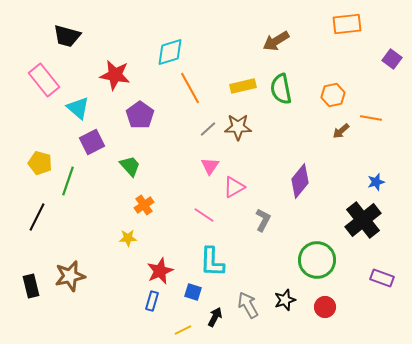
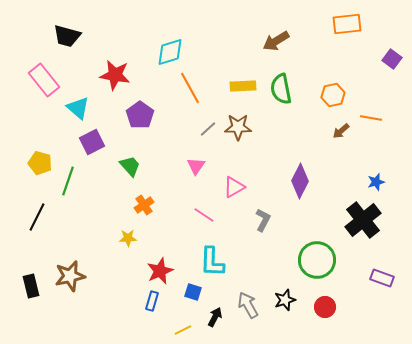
yellow rectangle at (243, 86): rotated 10 degrees clockwise
pink triangle at (210, 166): moved 14 px left
purple diamond at (300, 181): rotated 12 degrees counterclockwise
